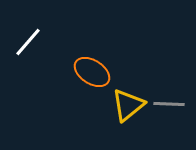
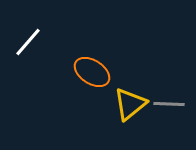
yellow triangle: moved 2 px right, 1 px up
